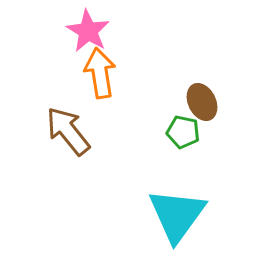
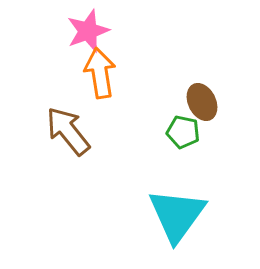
pink star: rotated 21 degrees clockwise
